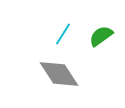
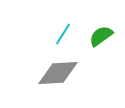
gray diamond: moved 1 px left, 1 px up; rotated 60 degrees counterclockwise
